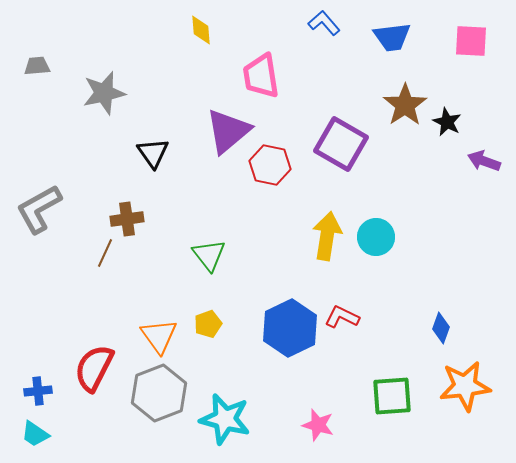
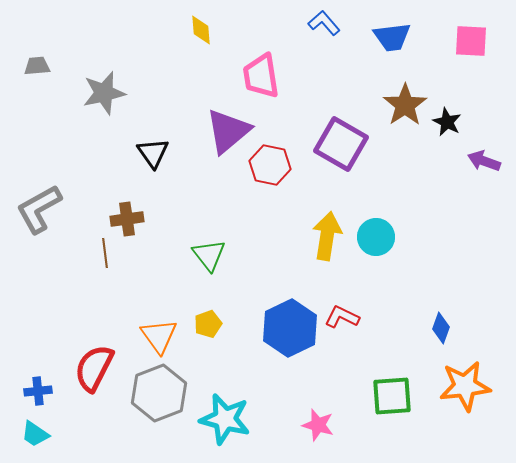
brown line: rotated 32 degrees counterclockwise
